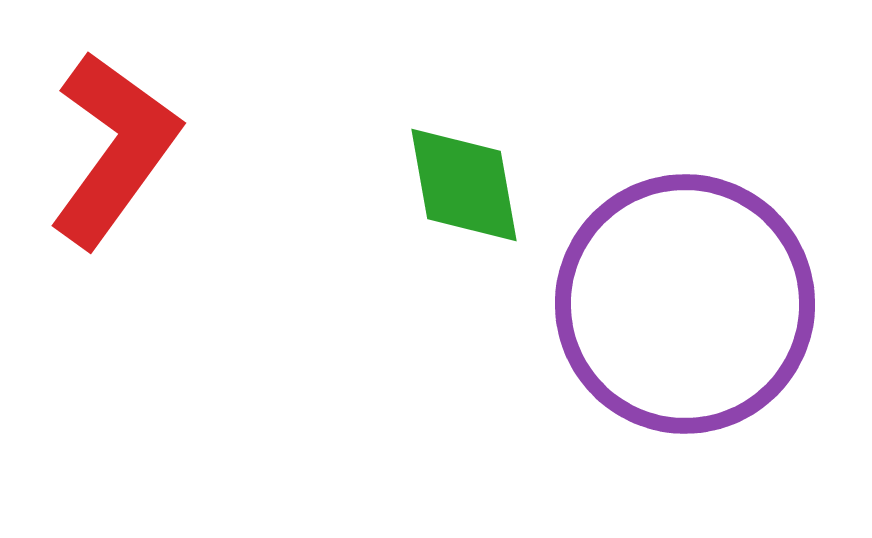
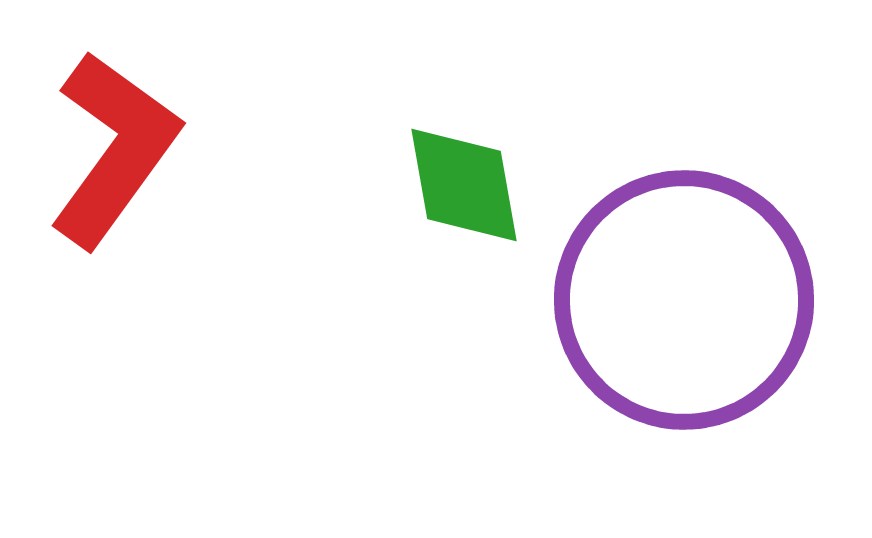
purple circle: moved 1 px left, 4 px up
